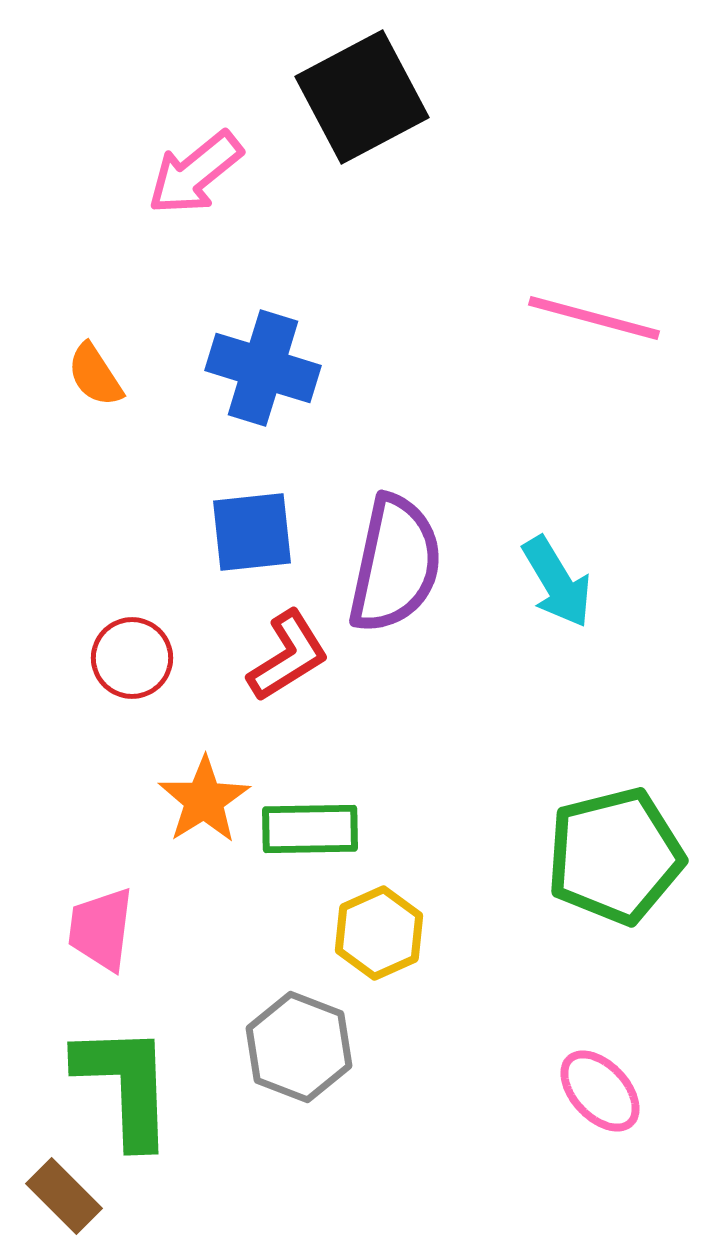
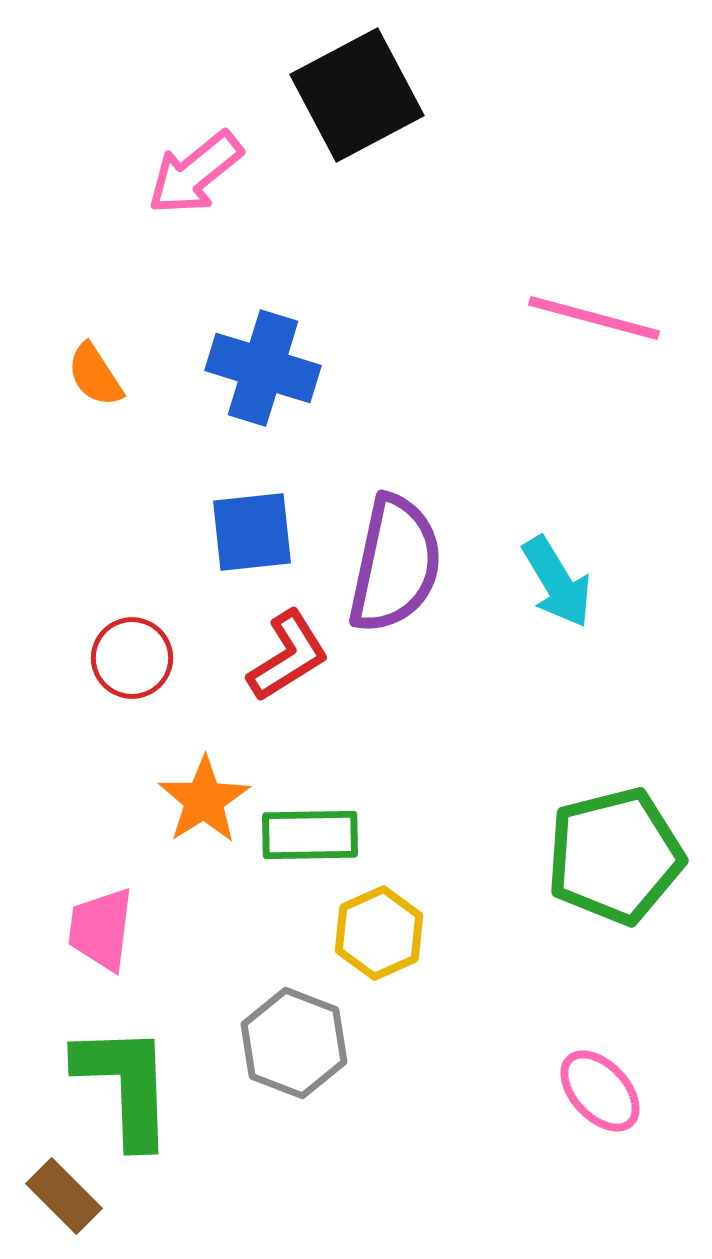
black square: moved 5 px left, 2 px up
green rectangle: moved 6 px down
gray hexagon: moved 5 px left, 4 px up
